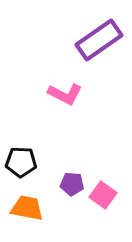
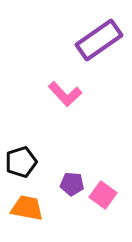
pink L-shape: rotated 20 degrees clockwise
black pentagon: rotated 20 degrees counterclockwise
